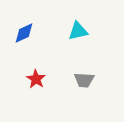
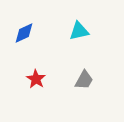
cyan triangle: moved 1 px right
gray trapezoid: rotated 65 degrees counterclockwise
